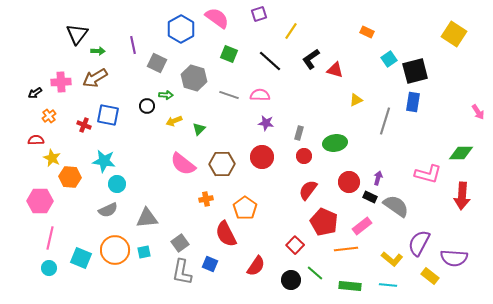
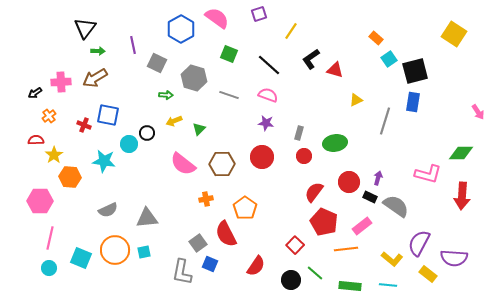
orange rectangle at (367, 32): moved 9 px right, 6 px down; rotated 16 degrees clockwise
black triangle at (77, 34): moved 8 px right, 6 px up
black line at (270, 61): moved 1 px left, 4 px down
pink semicircle at (260, 95): moved 8 px right; rotated 18 degrees clockwise
black circle at (147, 106): moved 27 px down
yellow star at (52, 158): moved 2 px right, 3 px up; rotated 12 degrees clockwise
cyan circle at (117, 184): moved 12 px right, 40 px up
red semicircle at (308, 190): moved 6 px right, 2 px down
gray square at (180, 243): moved 18 px right
yellow rectangle at (430, 276): moved 2 px left, 2 px up
